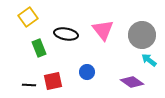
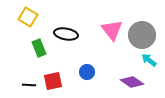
yellow square: rotated 24 degrees counterclockwise
pink triangle: moved 9 px right
